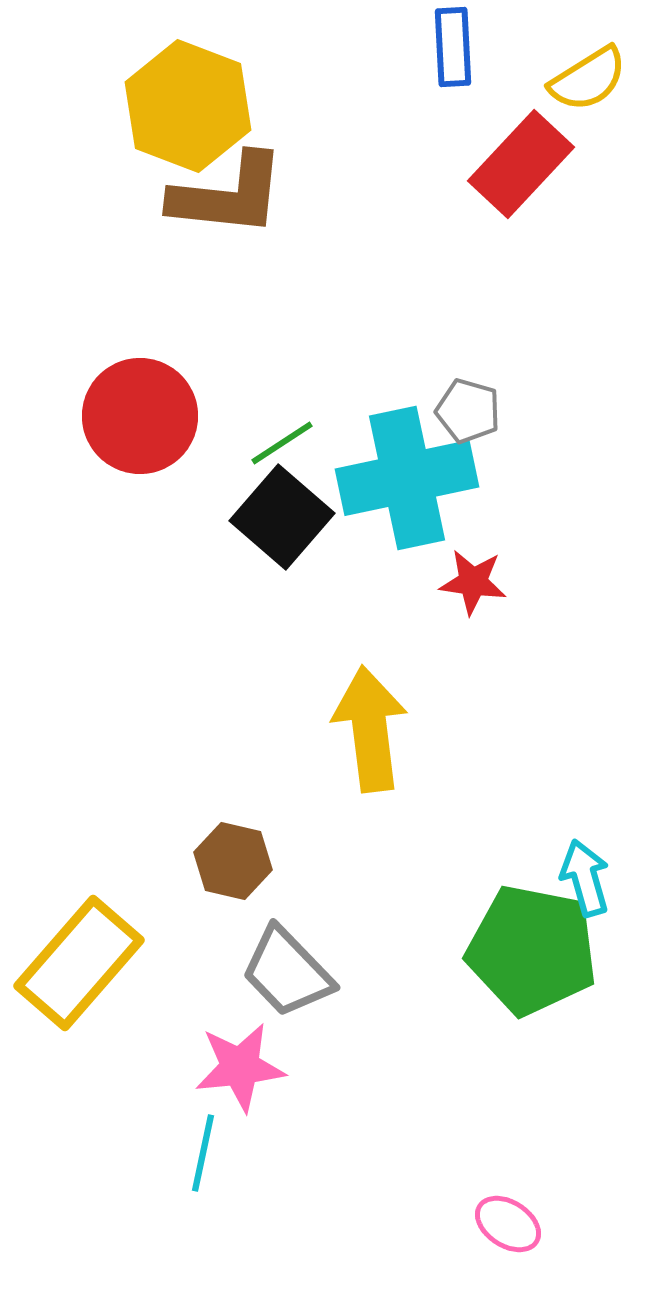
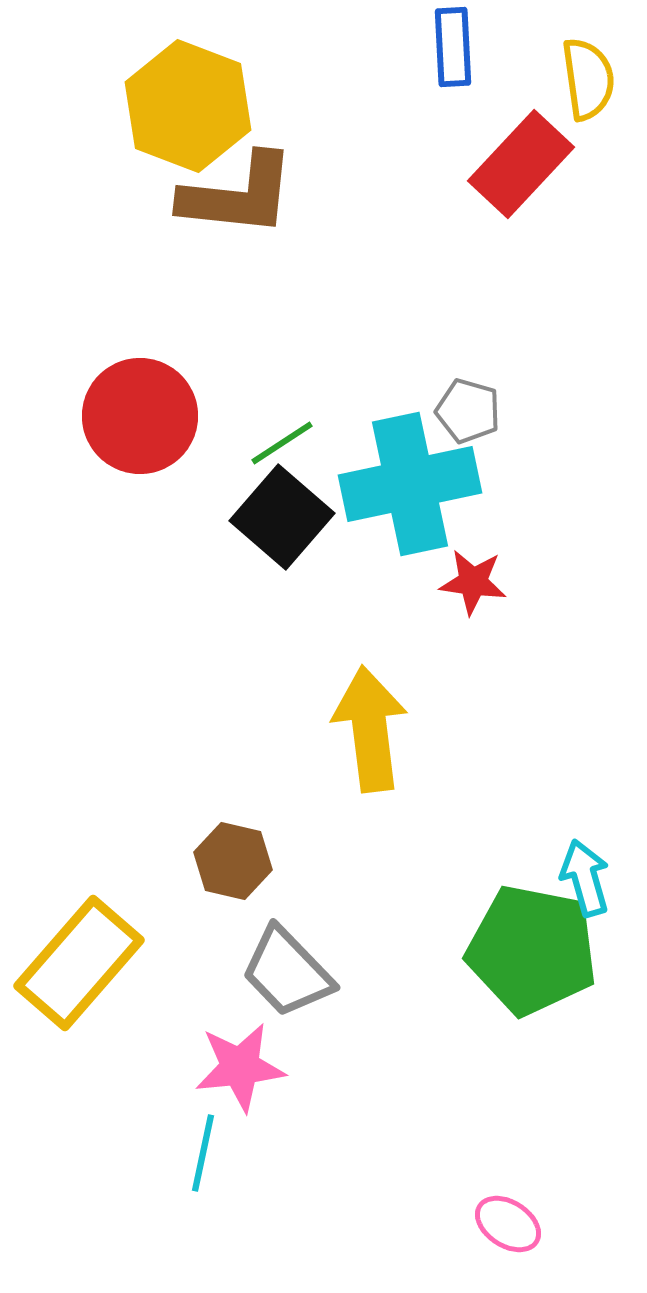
yellow semicircle: rotated 66 degrees counterclockwise
brown L-shape: moved 10 px right
cyan cross: moved 3 px right, 6 px down
